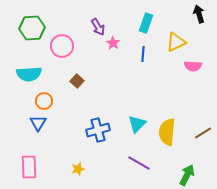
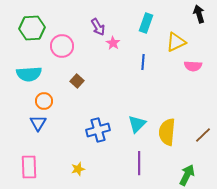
blue line: moved 8 px down
brown line: moved 2 px down; rotated 12 degrees counterclockwise
purple line: rotated 60 degrees clockwise
